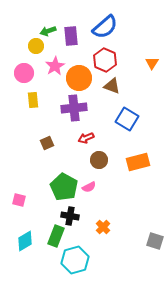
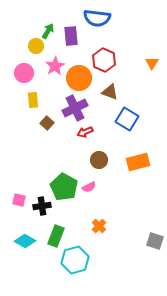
blue semicircle: moved 8 px left, 9 px up; rotated 48 degrees clockwise
green arrow: rotated 140 degrees clockwise
red hexagon: moved 1 px left
brown triangle: moved 2 px left, 6 px down
purple cross: moved 1 px right; rotated 20 degrees counterclockwise
red arrow: moved 1 px left, 6 px up
brown square: moved 20 px up; rotated 24 degrees counterclockwise
black cross: moved 28 px left, 10 px up; rotated 18 degrees counterclockwise
orange cross: moved 4 px left, 1 px up
cyan diamond: rotated 60 degrees clockwise
